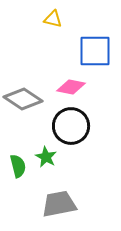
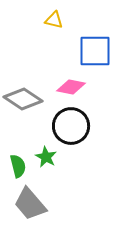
yellow triangle: moved 1 px right, 1 px down
gray trapezoid: moved 29 px left; rotated 120 degrees counterclockwise
